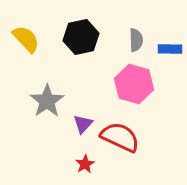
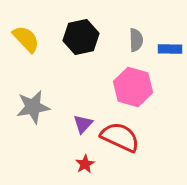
pink hexagon: moved 1 px left, 3 px down
gray star: moved 14 px left, 6 px down; rotated 24 degrees clockwise
